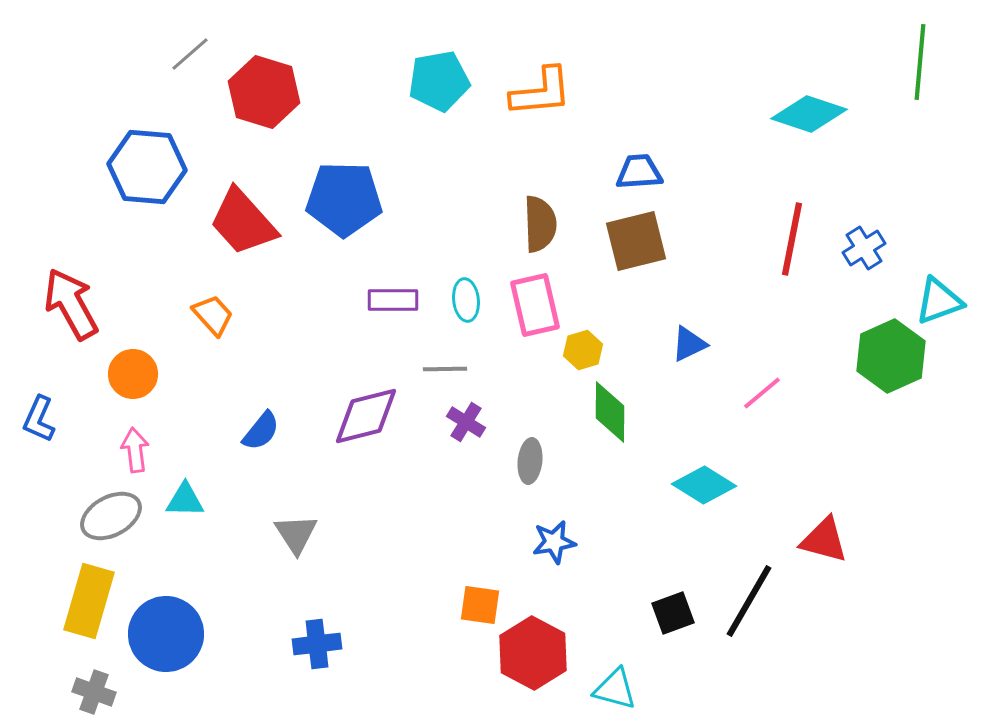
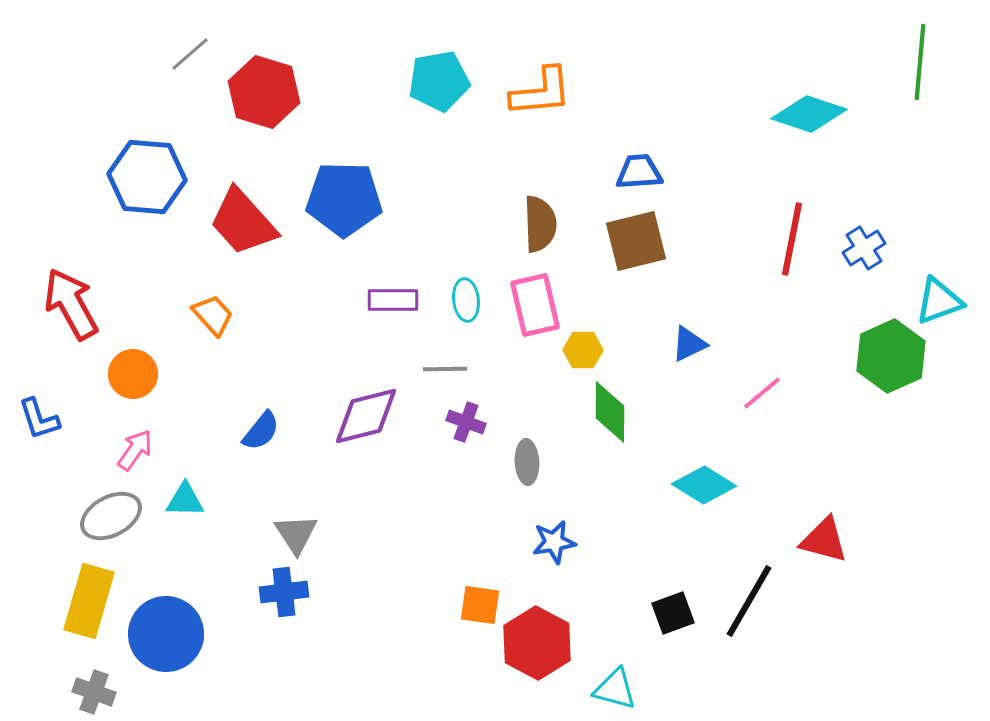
blue hexagon at (147, 167): moved 10 px down
yellow hexagon at (583, 350): rotated 18 degrees clockwise
blue L-shape at (39, 419): rotated 42 degrees counterclockwise
purple cross at (466, 422): rotated 12 degrees counterclockwise
pink arrow at (135, 450): rotated 42 degrees clockwise
gray ellipse at (530, 461): moved 3 px left, 1 px down; rotated 9 degrees counterclockwise
blue cross at (317, 644): moved 33 px left, 52 px up
red hexagon at (533, 653): moved 4 px right, 10 px up
